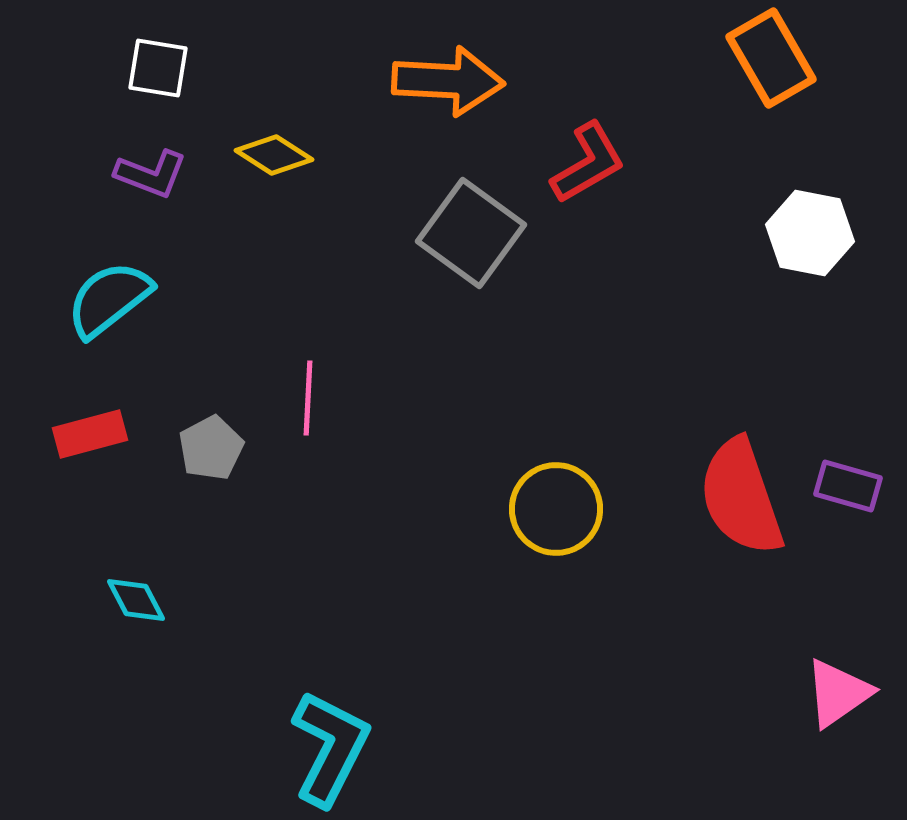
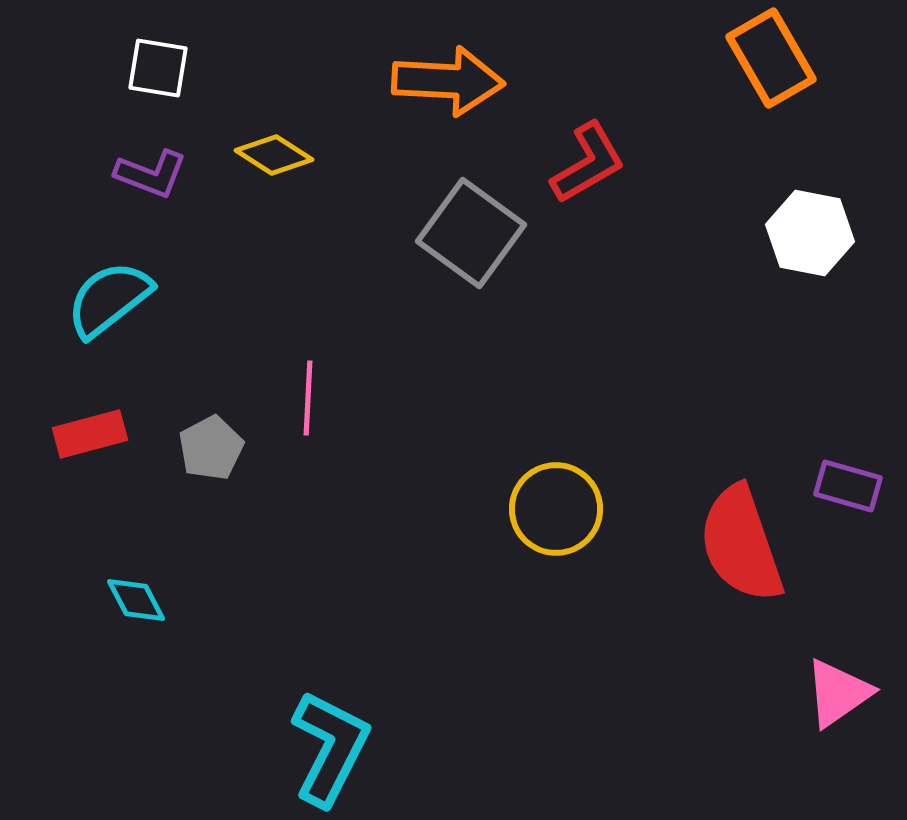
red semicircle: moved 47 px down
